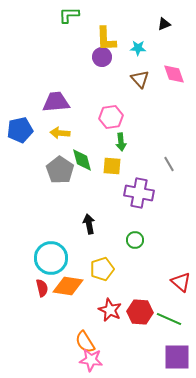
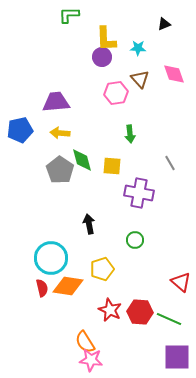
pink hexagon: moved 5 px right, 24 px up
green arrow: moved 9 px right, 8 px up
gray line: moved 1 px right, 1 px up
